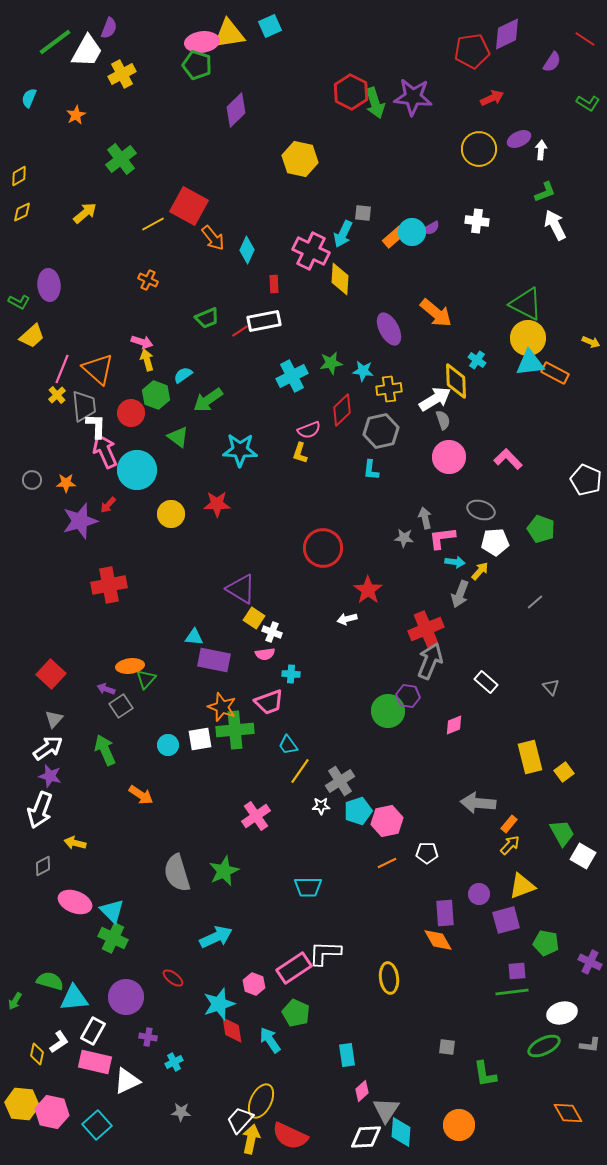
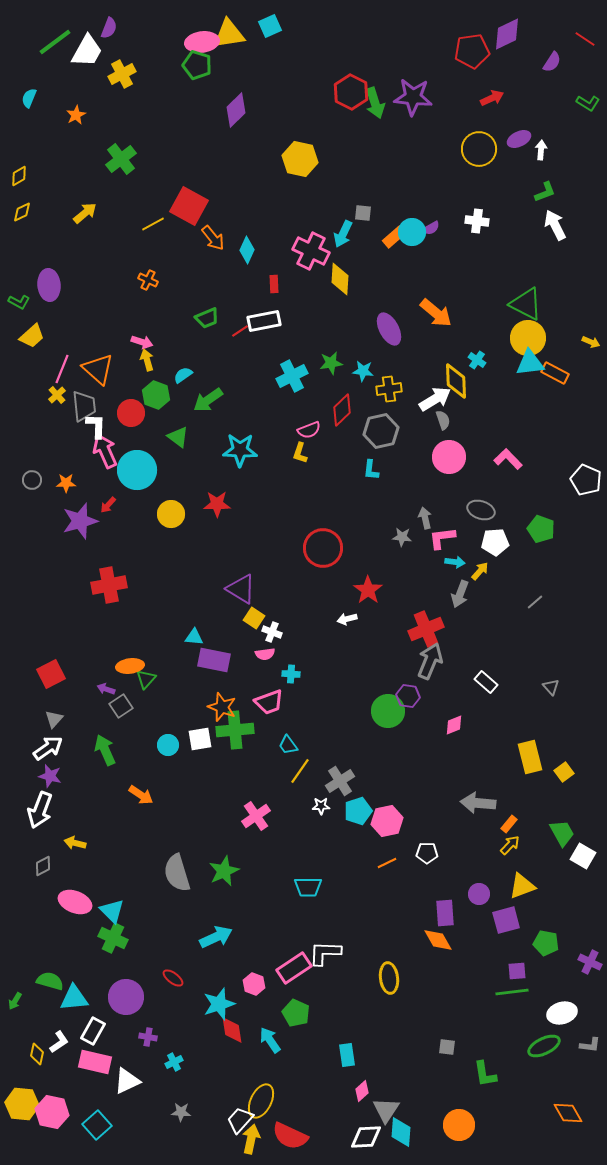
gray star at (404, 538): moved 2 px left, 1 px up
red square at (51, 674): rotated 20 degrees clockwise
